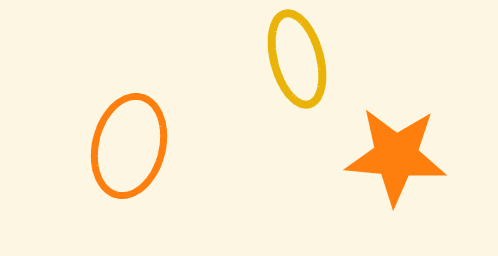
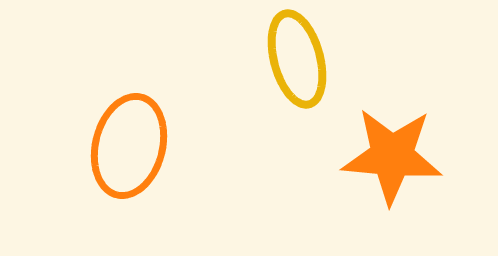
orange star: moved 4 px left
